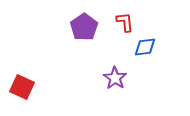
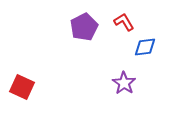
red L-shape: moved 1 px left; rotated 25 degrees counterclockwise
purple pentagon: rotated 8 degrees clockwise
purple star: moved 9 px right, 5 px down
